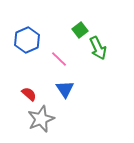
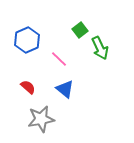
green arrow: moved 2 px right
blue triangle: rotated 18 degrees counterclockwise
red semicircle: moved 1 px left, 7 px up
gray star: rotated 12 degrees clockwise
